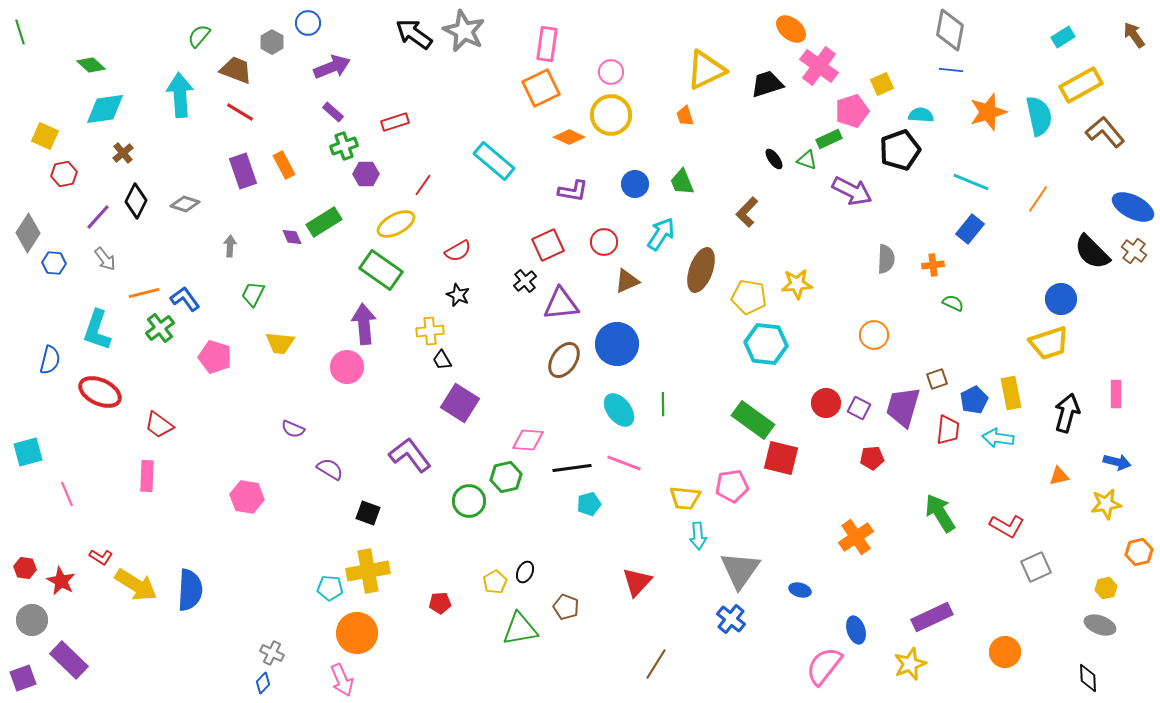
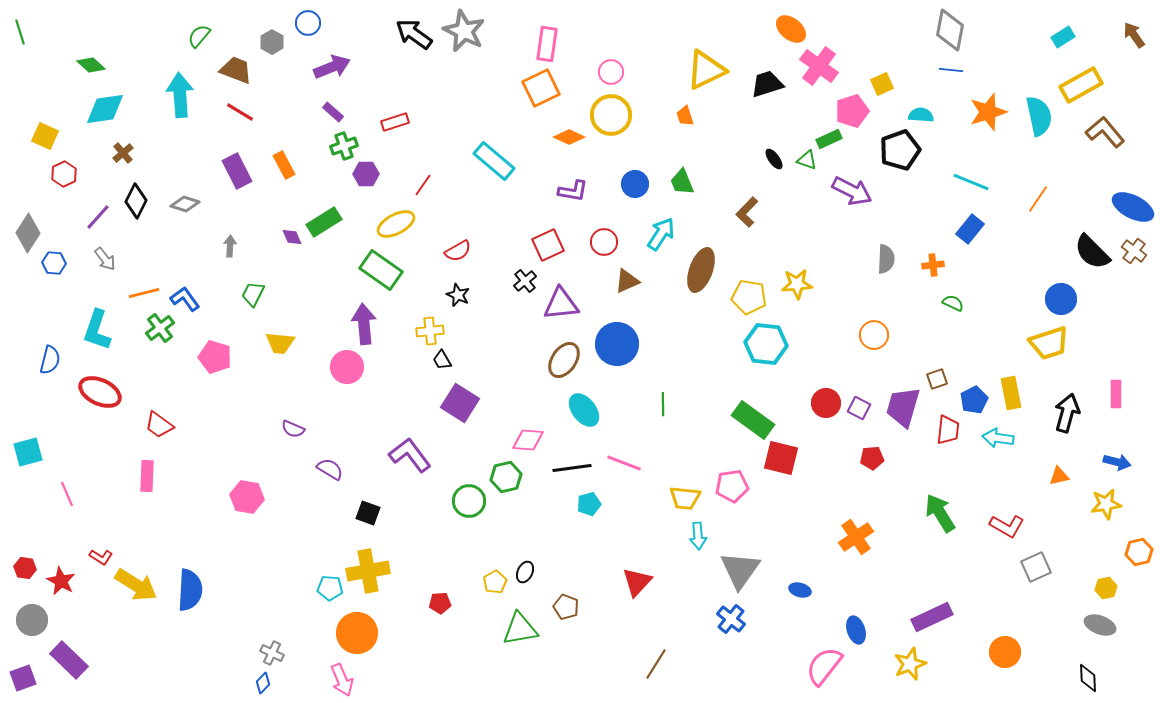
purple rectangle at (243, 171): moved 6 px left; rotated 8 degrees counterclockwise
red hexagon at (64, 174): rotated 15 degrees counterclockwise
cyan ellipse at (619, 410): moved 35 px left
